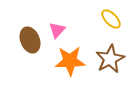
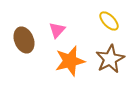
yellow ellipse: moved 2 px left, 2 px down
brown ellipse: moved 6 px left
orange star: rotated 12 degrees counterclockwise
